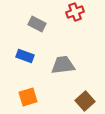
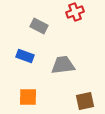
gray rectangle: moved 2 px right, 2 px down
orange square: rotated 18 degrees clockwise
brown square: rotated 30 degrees clockwise
